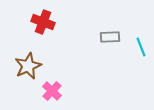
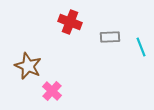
red cross: moved 27 px right
brown star: rotated 24 degrees counterclockwise
